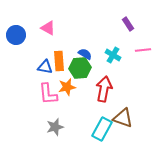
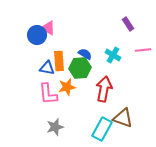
blue circle: moved 21 px right
blue triangle: moved 2 px right, 1 px down
